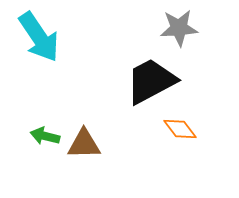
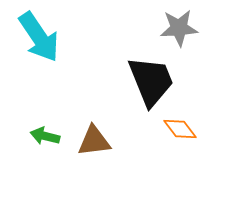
black trapezoid: rotated 96 degrees clockwise
brown triangle: moved 10 px right, 3 px up; rotated 6 degrees counterclockwise
